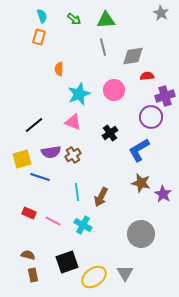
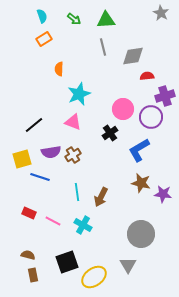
orange rectangle: moved 5 px right, 2 px down; rotated 42 degrees clockwise
pink circle: moved 9 px right, 19 px down
purple star: rotated 24 degrees counterclockwise
gray triangle: moved 3 px right, 8 px up
